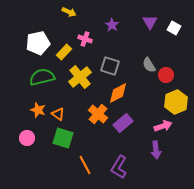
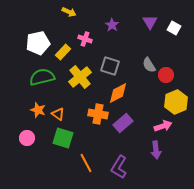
yellow rectangle: moved 1 px left
orange cross: rotated 30 degrees counterclockwise
orange line: moved 1 px right, 2 px up
